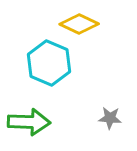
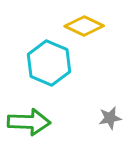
yellow diamond: moved 5 px right, 2 px down
gray star: rotated 15 degrees counterclockwise
